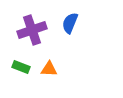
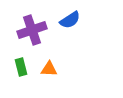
blue semicircle: moved 3 px up; rotated 145 degrees counterclockwise
green rectangle: rotated 54 degrees clockwise
